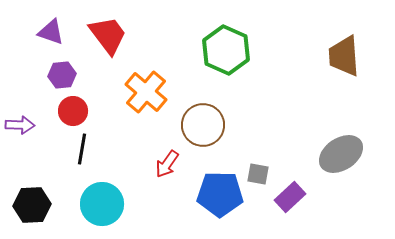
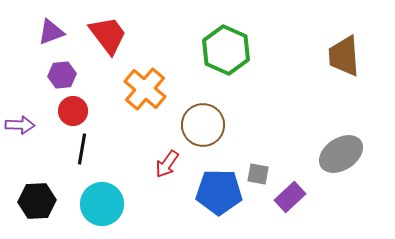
purple triangle: rotated 40 degrees counterclockwise
orange cross: moved 1 px left, 3 px up
blue pentagon: moved 1 px left, 2 px up
black hexagon: moved 5 px right, 4 px up
